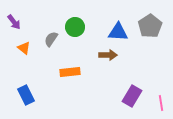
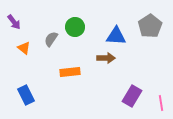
blue triangle: moved 2 px left, 4 px down
brown arrow: moved 2 px left, 3 px down
